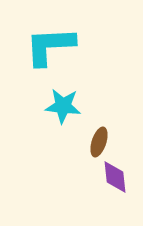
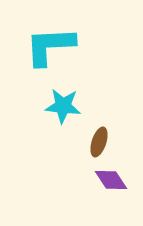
purple diamond: moved 4 px left, 3 px down; rotated 28 degrees counterclockwise
